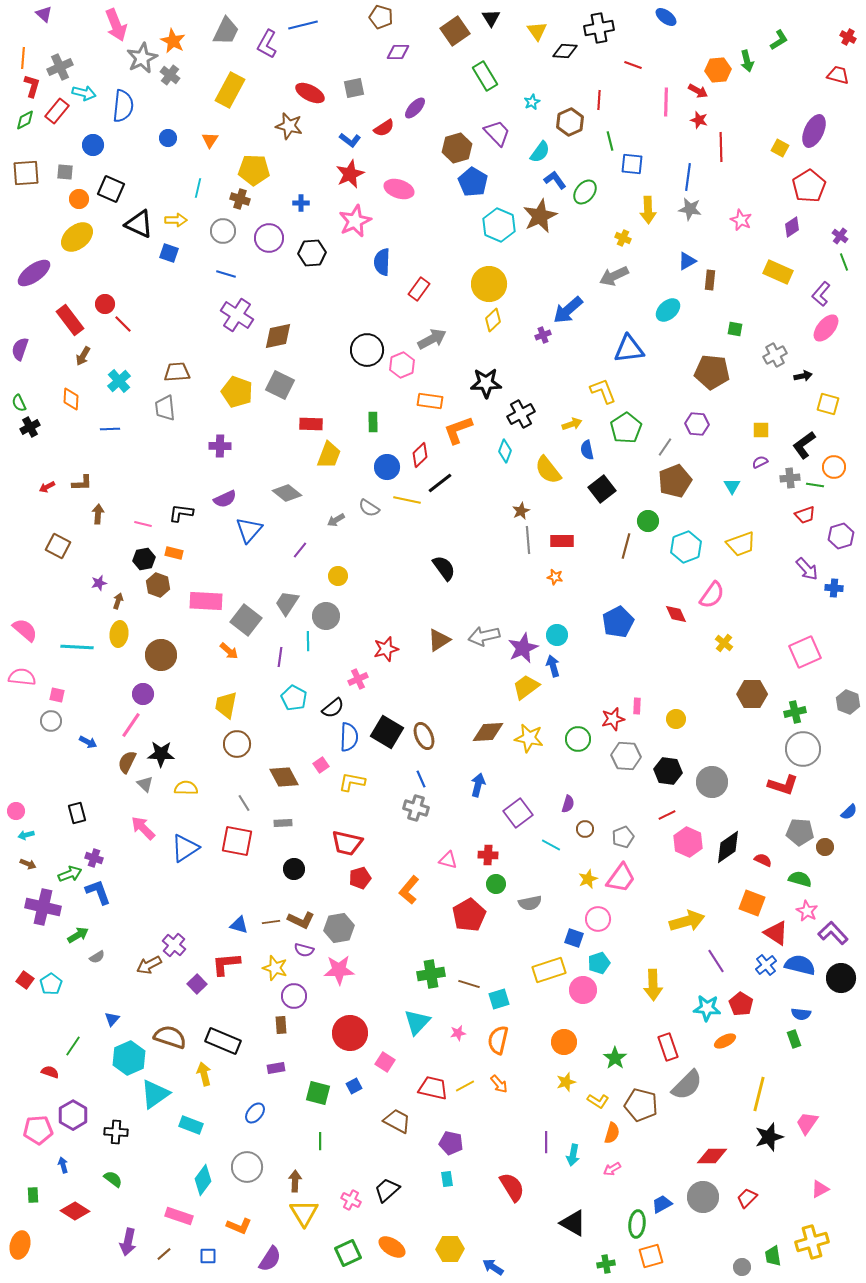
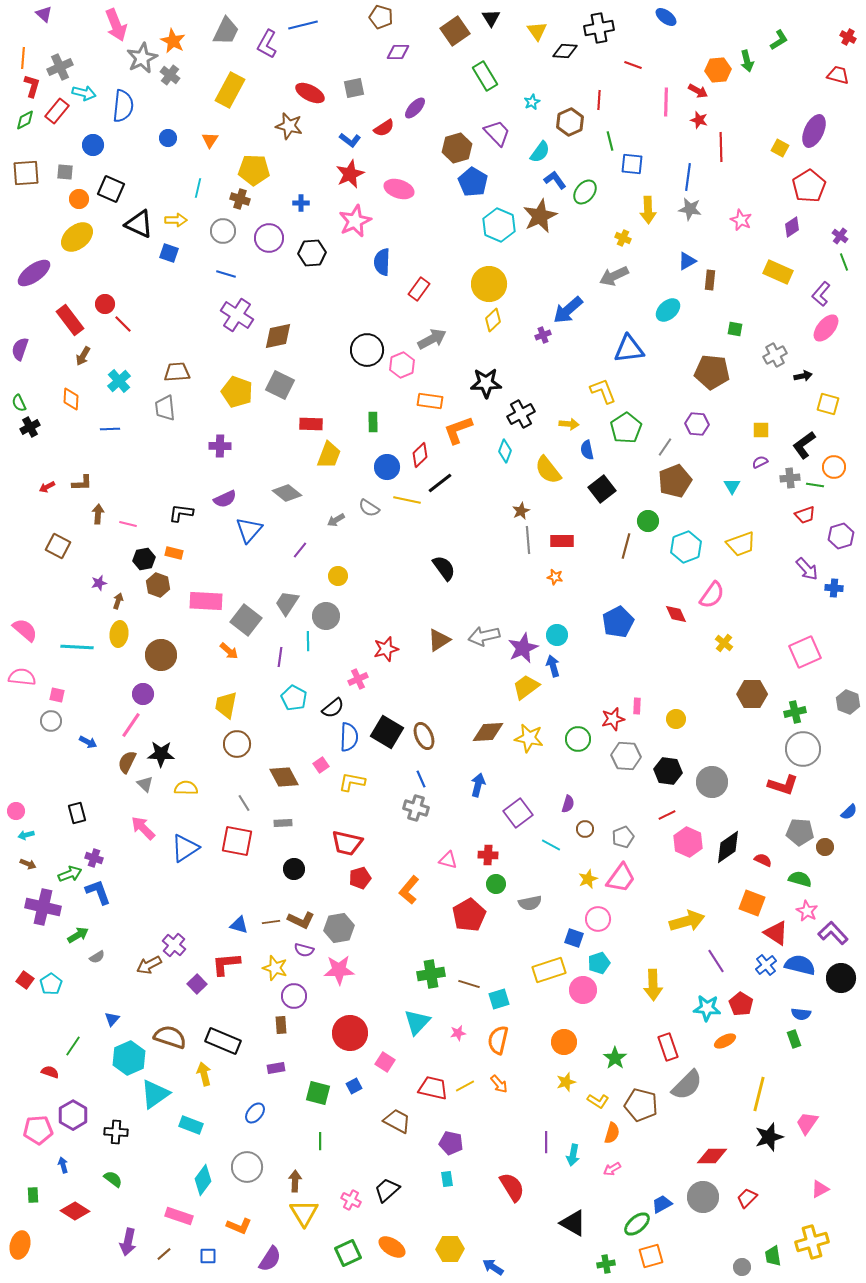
yellow arrow at (572, 424): moved 3 px left; rotated 24 degrees clockwise
pink line at (143, 524): moved 15 px left
green ellipse at (637, 1224): rotated 44 degrees clockwise
